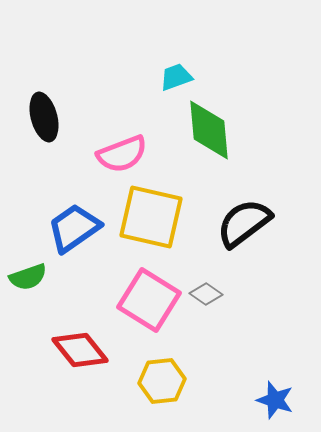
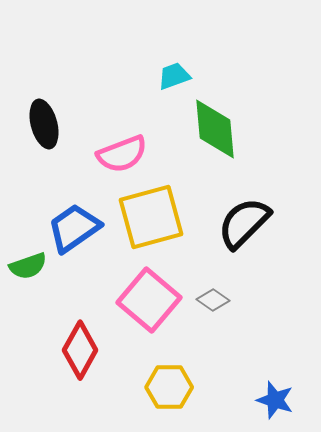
cyan trapezoid: moved 2 px left, 1 px up
black ellipse: moved 7 px down
green diamond: moved 6 px right, 1 px up
yellow square: rotated 28 degrees counterclockwise
black semicircle: rotated 8 degrees counterclockwise
green semicircle: moved 11 px up
gray diamond: moved 7 px right, 6 px down
pink square: rotated 8 degrees clockwise
red diamond: rotated 68 degrees clockwise
yellow hexagon: moved 7 px right, 6 px down; rotated 6 degrees clockwise
